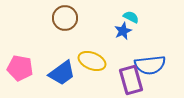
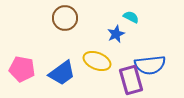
blue star: moved 7 px left, 3 px down
yellow ellipse: moved 5 px right
pink pentagon: moved 2 px right, 1 px down
